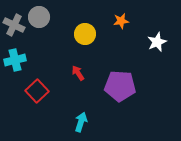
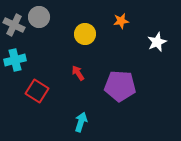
red square: rotated 15 degrees counterclockwise
